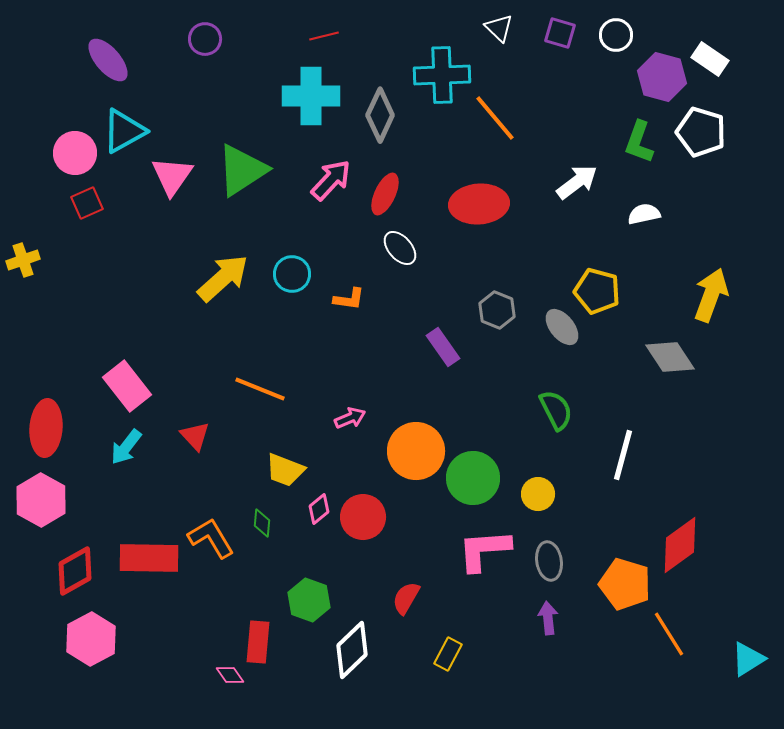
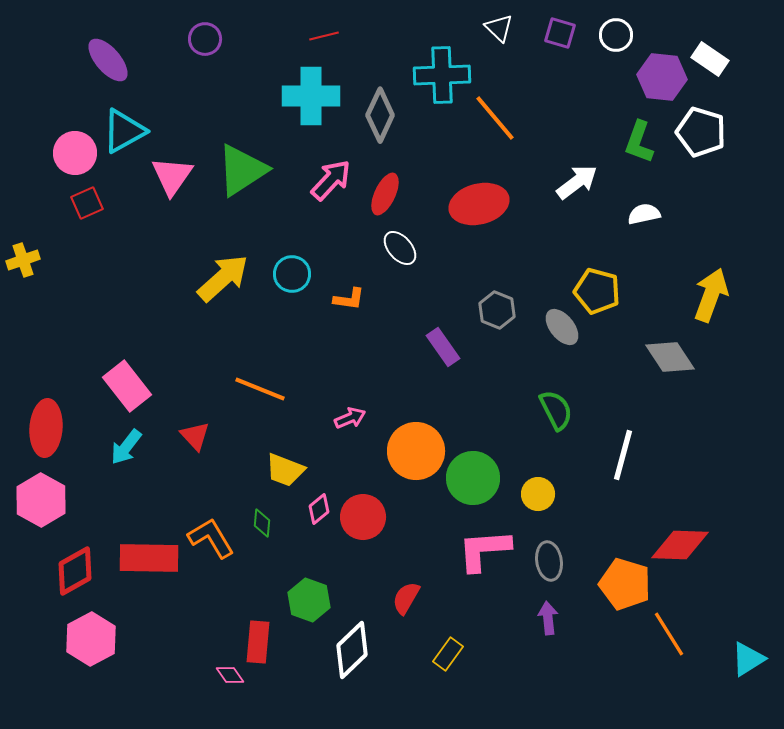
purple hexagon at (662, 77): rotated 9 degrees counterclockwise
red ellipse at (479, 204): rotated 10 degrees counterclockwise
red diamond at (680, 545): rotated 38 degrees clockwise
yellow rectangle at (448, 654): rotated 8 degrees clockwise
